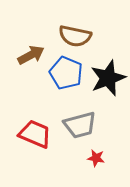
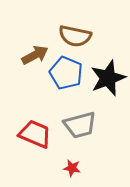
brown arrow: moved 4 px right
red star: moved 24 px left, 10 px down
